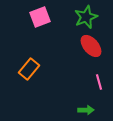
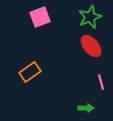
green star: moved 4 px right
orange rectangle: moved 1 px right, 3 px down; rotated 15 degrees clockwise
pink line: moved 2 px right
green arrow: moved 2 px up
